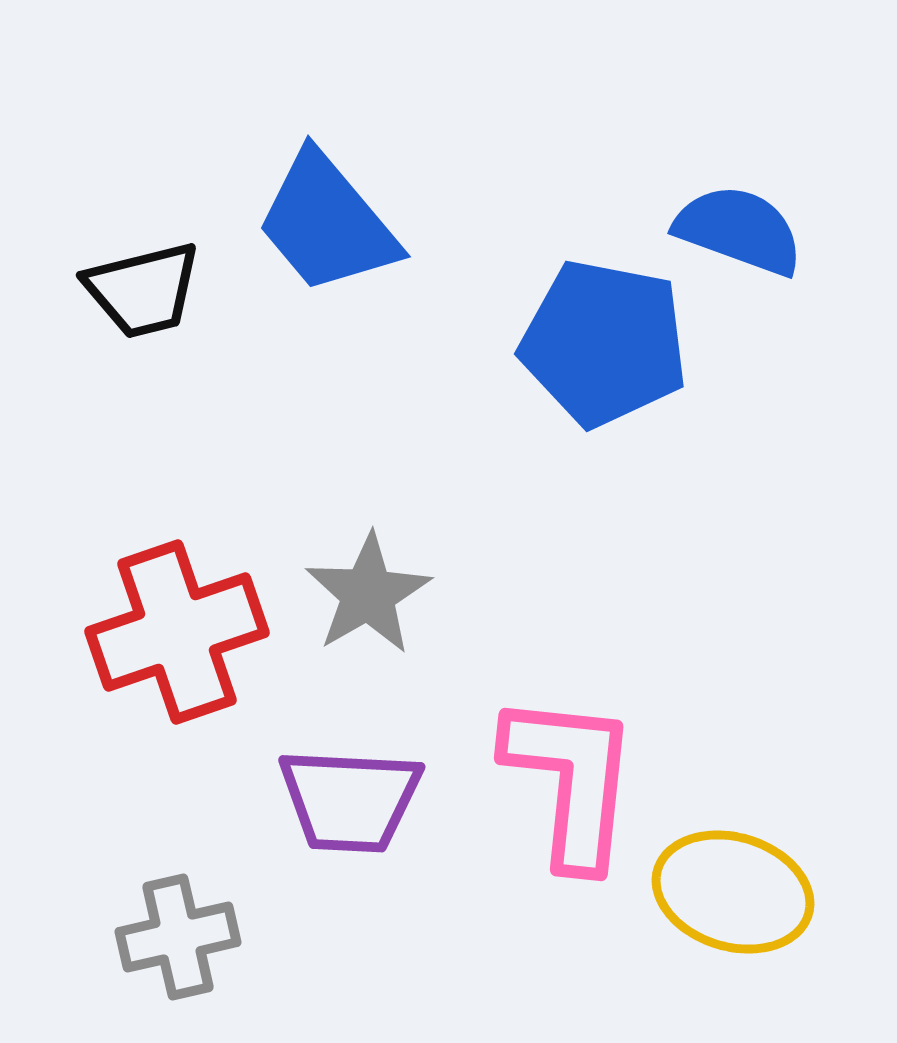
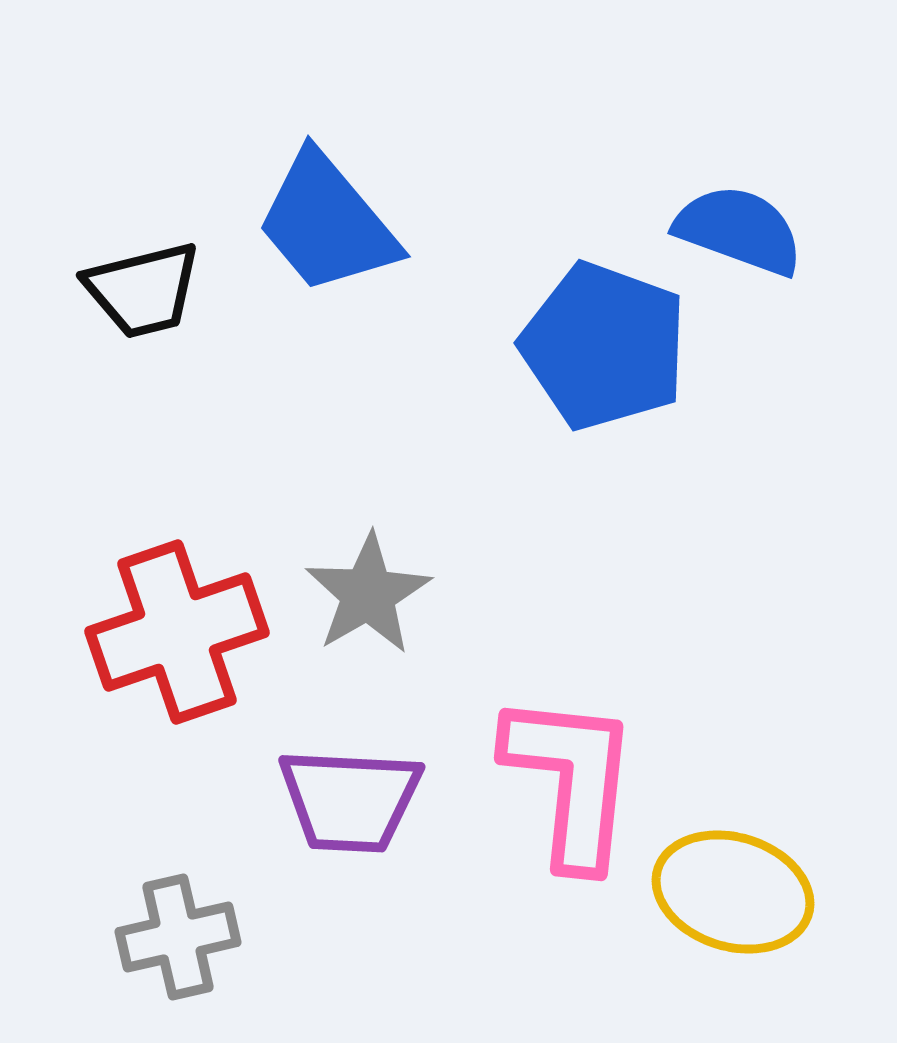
blue pentagon: moved 3 px down; rotated 9 degrees clockwise
